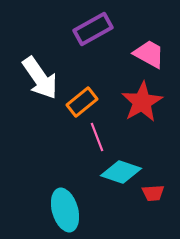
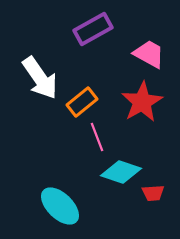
cyan ellipse: moved 5 px left, 4 px up; rotated 30 degrees counterclockwise
